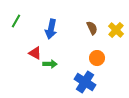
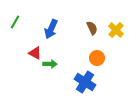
green line: moved 1 px left, 1 px down
blue arrow: rotated 12 degrees clockwise
